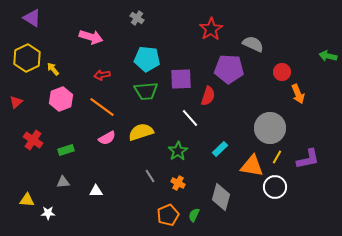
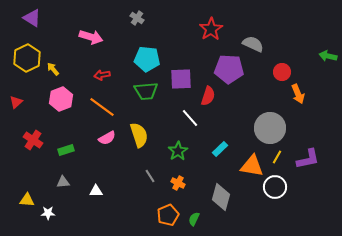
yellow semicircle: moved 2 px left, 3 px down; rotated 90 degrees clockwise
green semicircle: moved 4 px down
